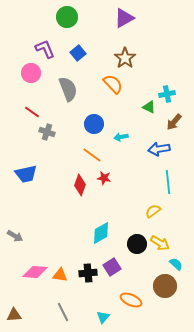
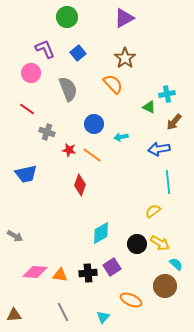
red line: moved 5 px left, 3 px up
red star: moved 35 px left, 28 px up
